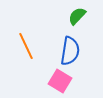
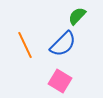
orange line: moved 1 px left, 1 px up
blue semicircle: moved 7 px left, 7 px up; rotated 36 degrees clockwise
